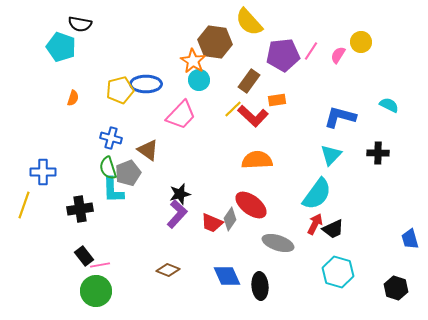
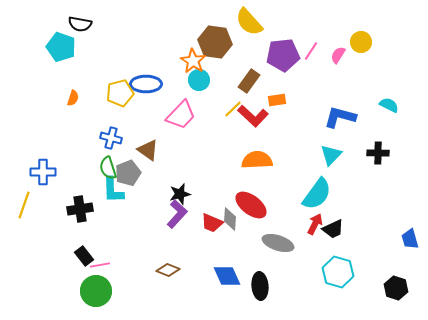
yellow pentagon at (120, 90): moved 3 px down
gray diamond at (230, 219): rotated 30 degrees counterclockwise
